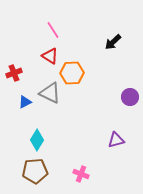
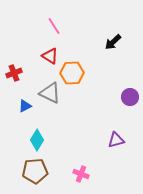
pink line: moved 1 px right, 4 px up
blue triangle: moved 4 px down
